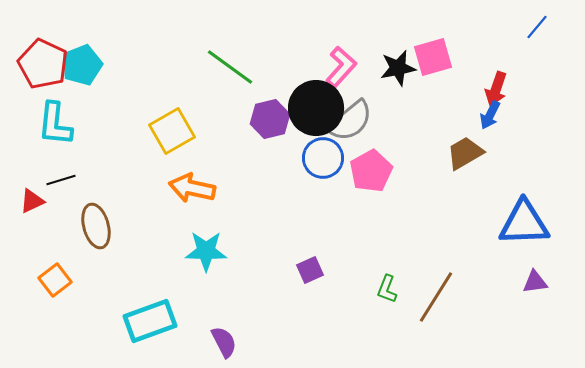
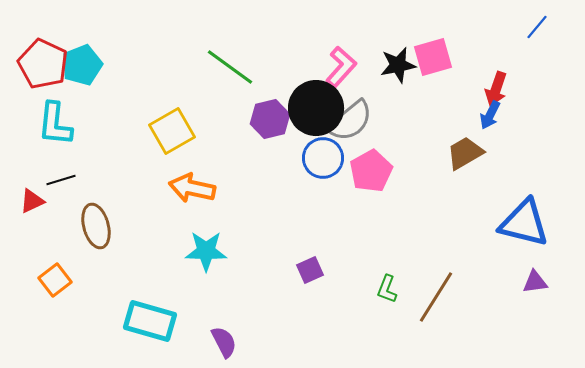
black star: moved 3 px up
blue triangle: rotated 16 degrees clockwise
cyan rectangle: rotated 36 degrees clockwise
